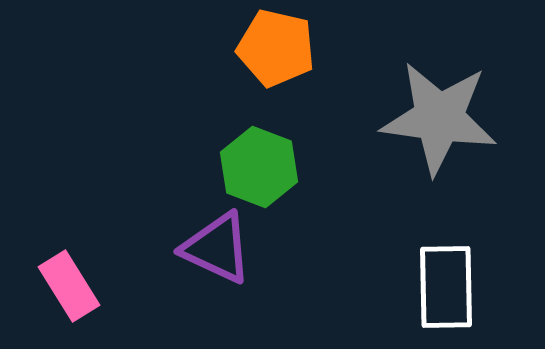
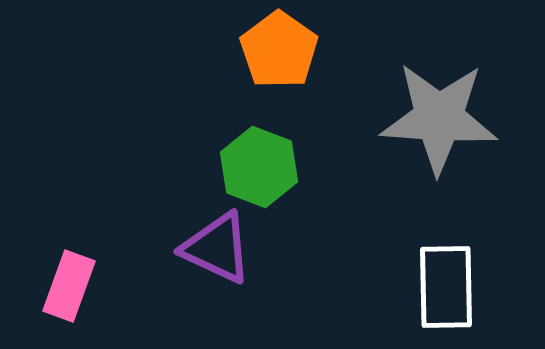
orange pentagon: moved 3 px right, 2 px down; rotated 22 degrees clockwise
gray star: rotated 4 degrees counterclockwise
pink rectangle: rotated 52 degrees clockwise
